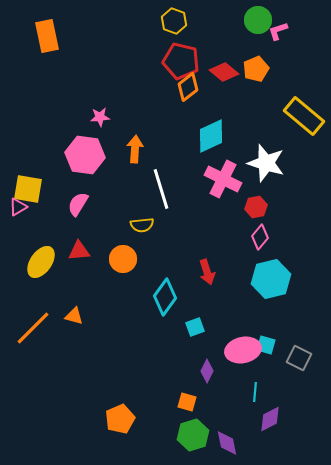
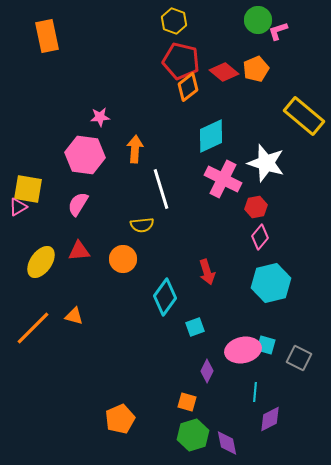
cyan hexagon at (271, 279): moved 4 px down
